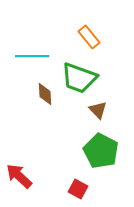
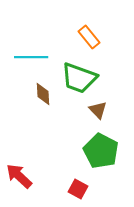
cyan line: moved 1 px left, 1 px down
brown diamond: moved 2 px left
